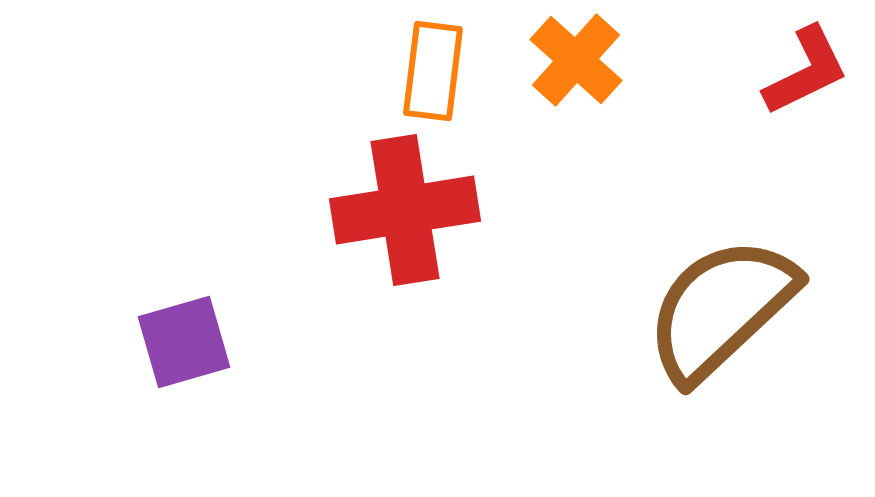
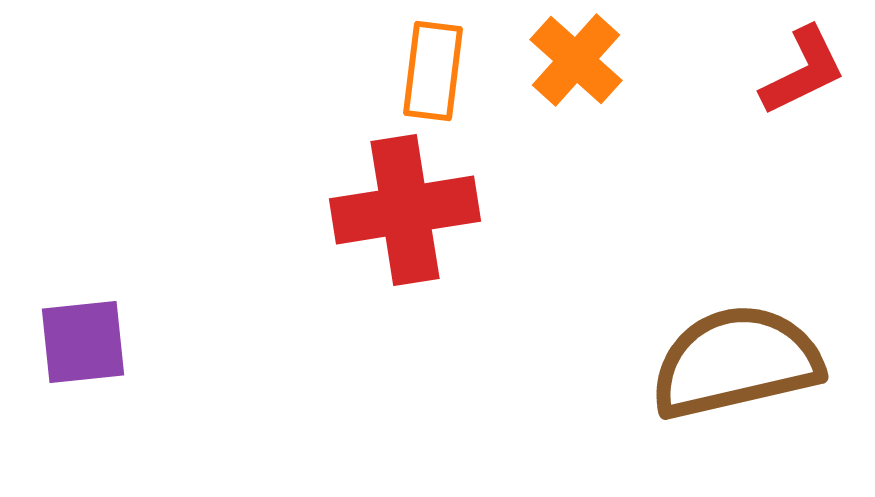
red L-shape: moved 3 px left
brown semicircle: moved 15 px right, 53 px down; rotated 30 degrees clockwise
purple square: moved 101 px left; rotated 10 degrees clockwise
